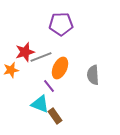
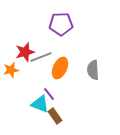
gray semicircle: moved 5 px up
purple line: moved 8 px down
